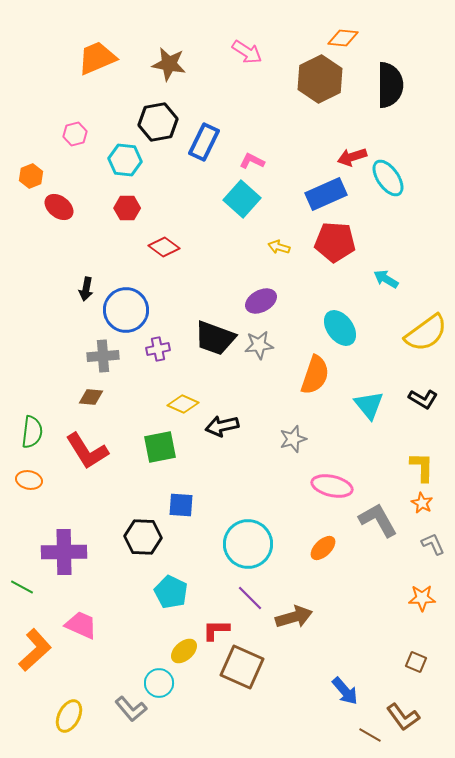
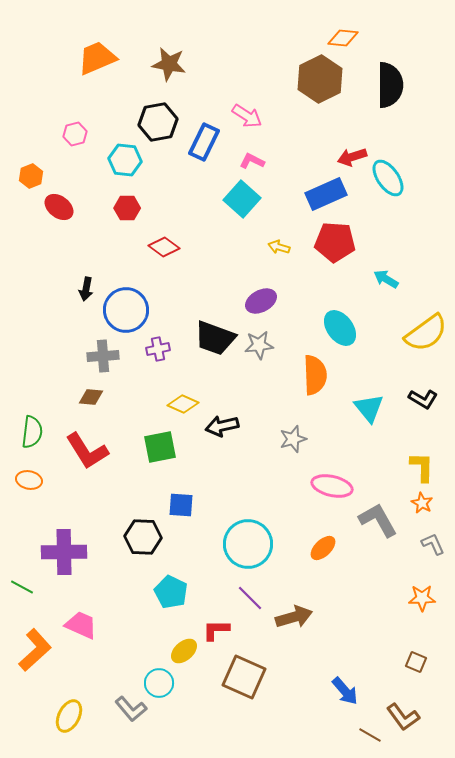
pink arrow at (247, 52): moved 64 px down
orange semicircle at (315, 375): rotated 21 degrees counterclockwise
cyan triangle at (369, 405): moved 3 px down
brown square at (242, 667): moved 2 px right, 10 px down
